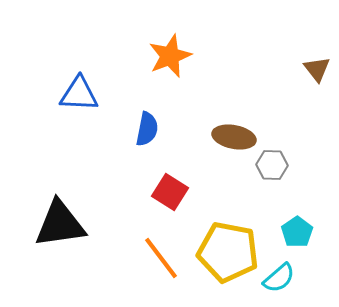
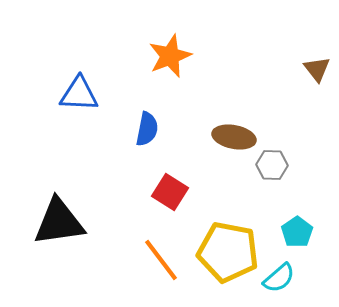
black triangle: moved 1 px left, 2 px up
orange line: moved 2 px down
